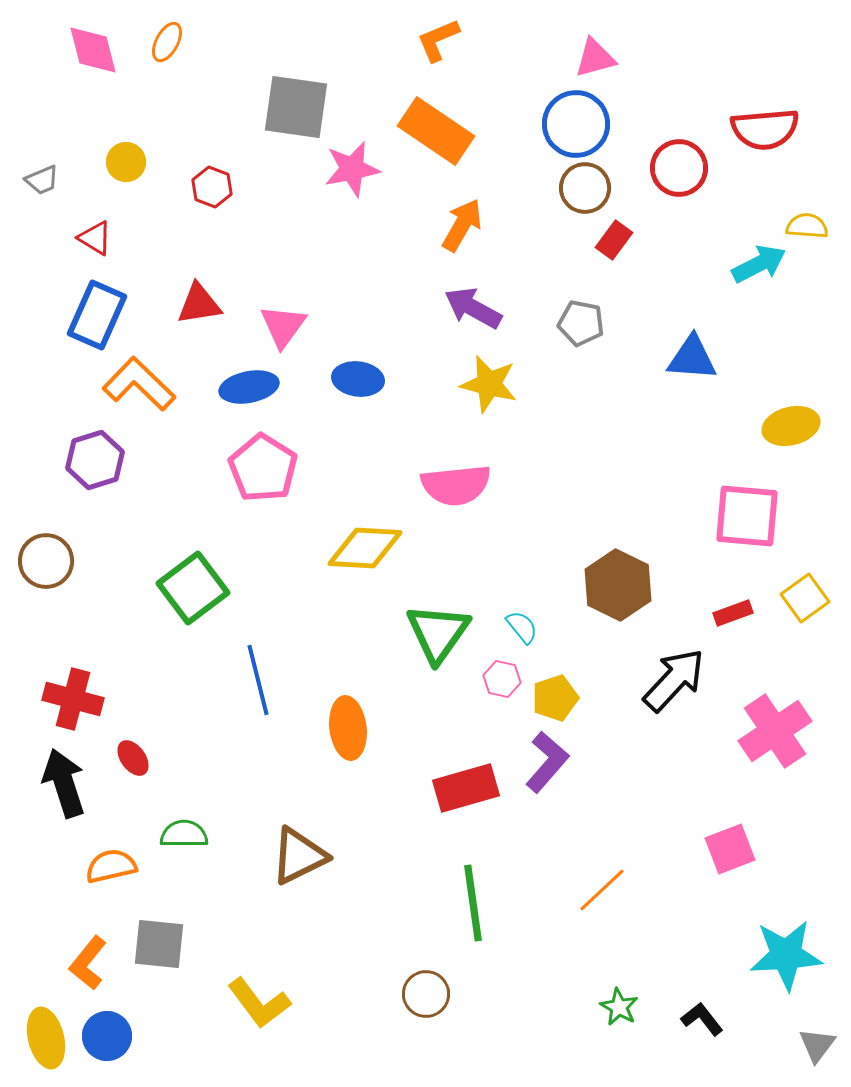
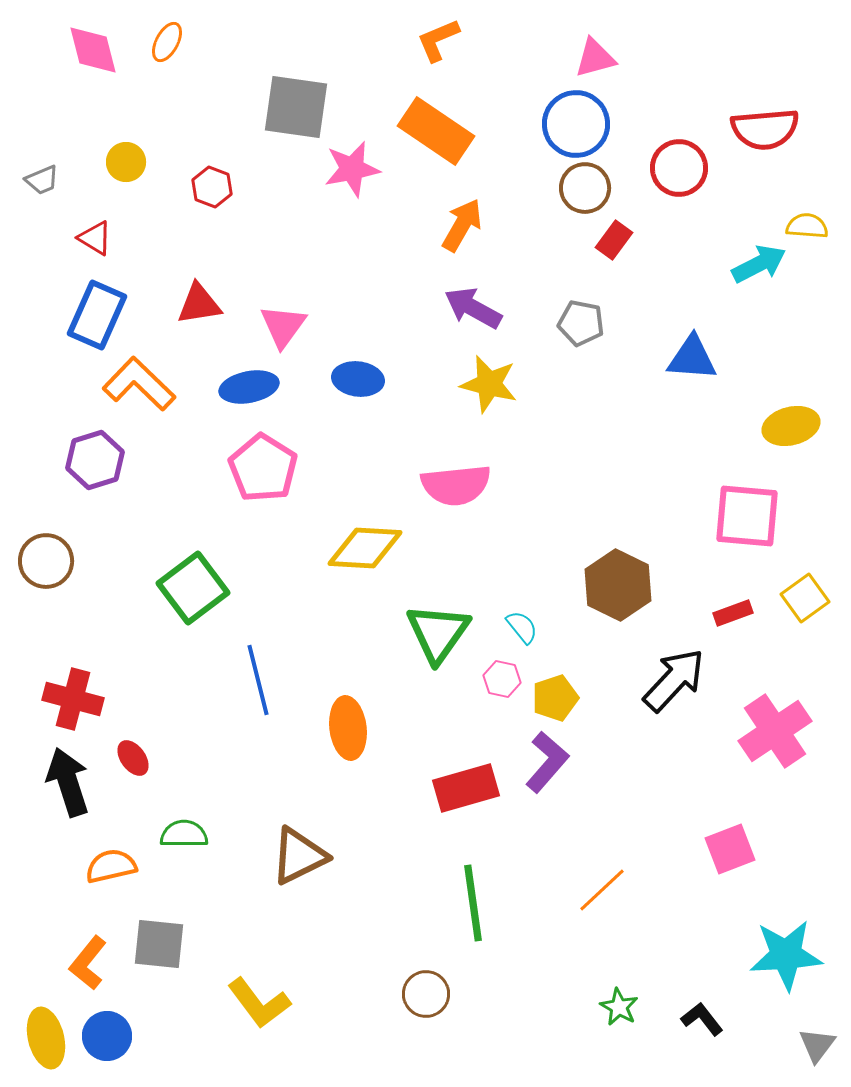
black arrow at (64, 783): moved 4 px right, 1 px up
